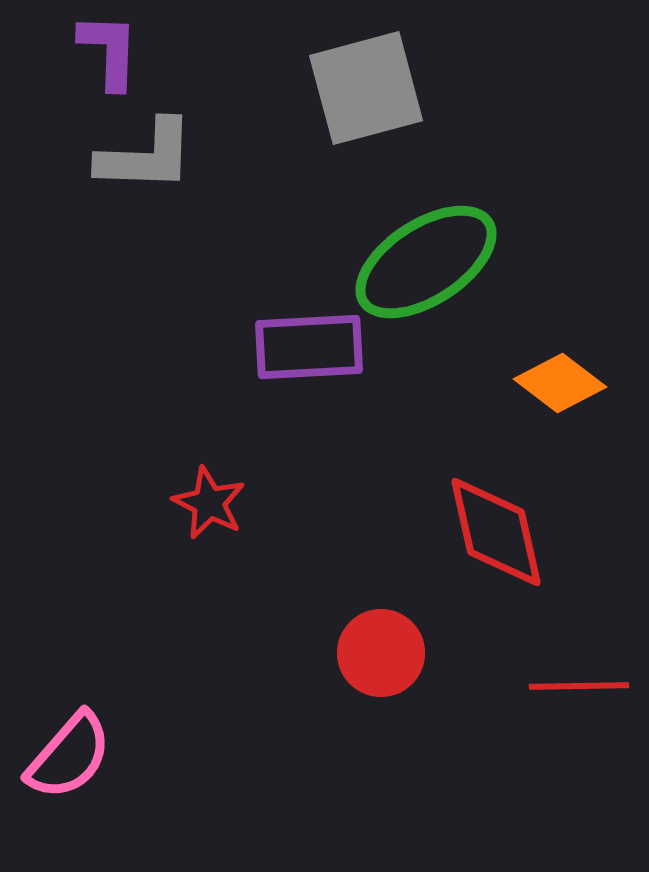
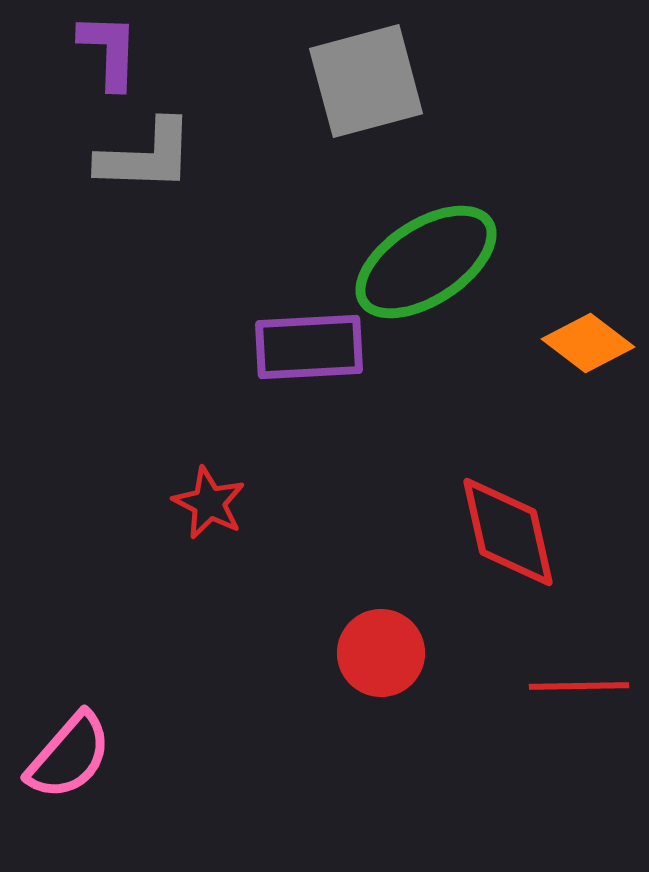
gray square: moved 7 px up
orange diamond: moved 28 px right, 40 px up
red diamond: moved 12 px right
